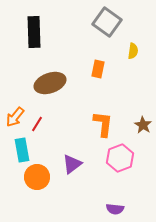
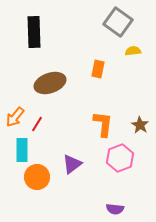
gray square: moved 11 px right
yellow semicircle: rotated 105 degrees counterclockwise
brown star: moved 3 px left
cyan rectangle: rotated 10 degrees clockwise
